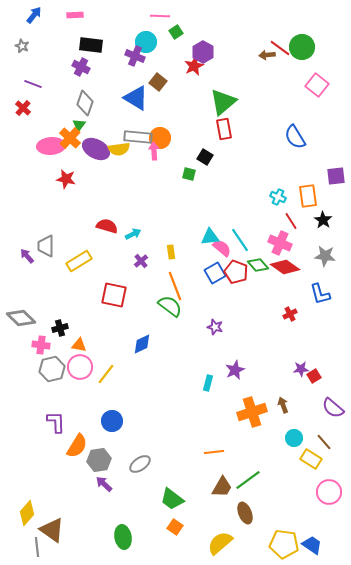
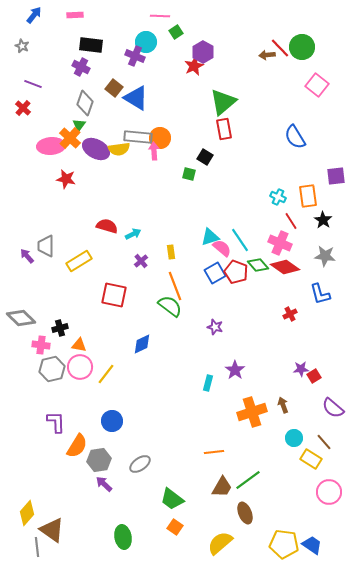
red line at (280, 48): rotated 10 degrees clockwise
brown square at (158, 82): moved 44 px left, 6 px down
cyan triangle at (210, 237): rotated 12 degrees counterclockwise
purple star at (235, 370): rotated 12 degrees counterclockwise
